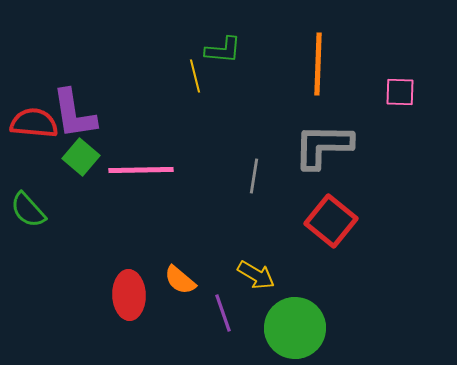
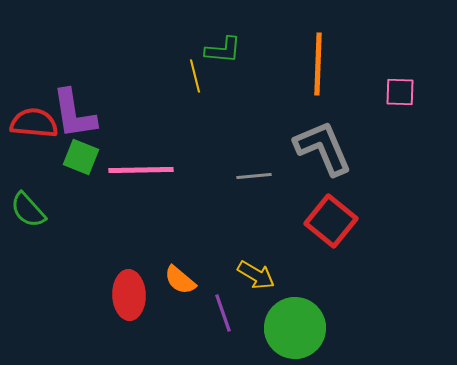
gray L-shape: moved 2 px down; rotated 66 degrees clockwise
green square: rotated 18 degrees counterclockwise
gray line: rotated 76 degrees clockwise
